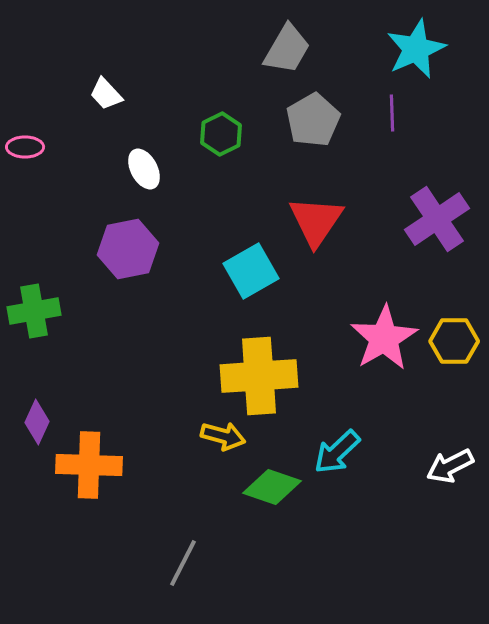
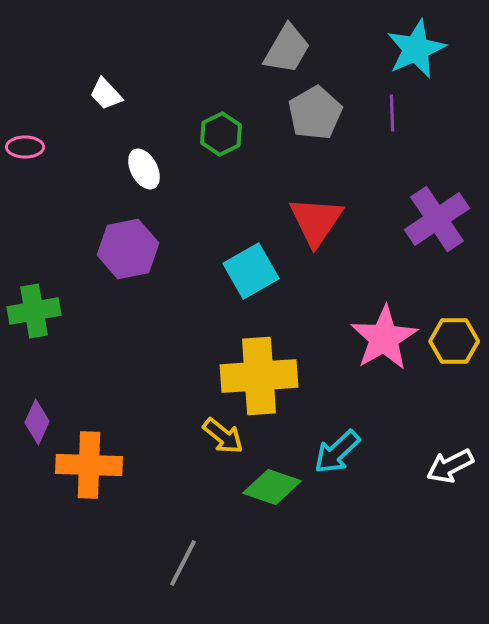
gray pentagon: moved 2 px right, 7 px up
yellow arrow: rotated 24 degrees clockwise
